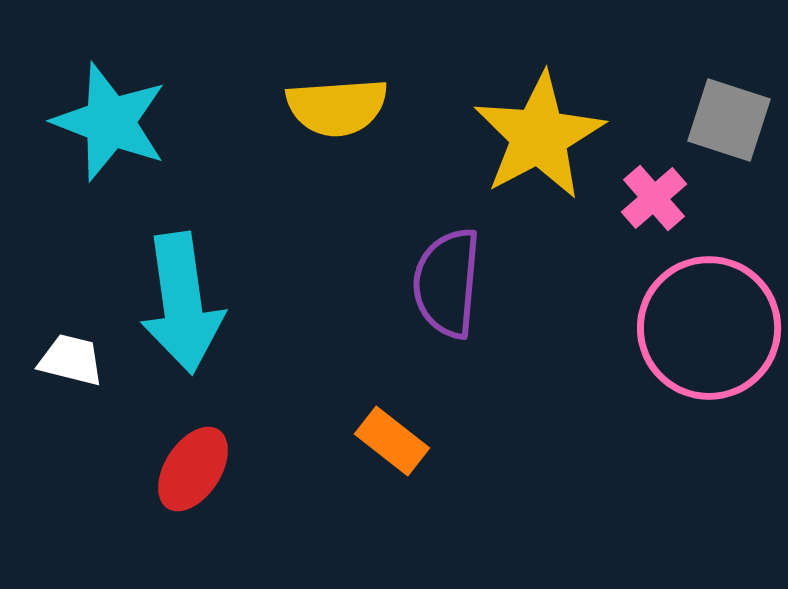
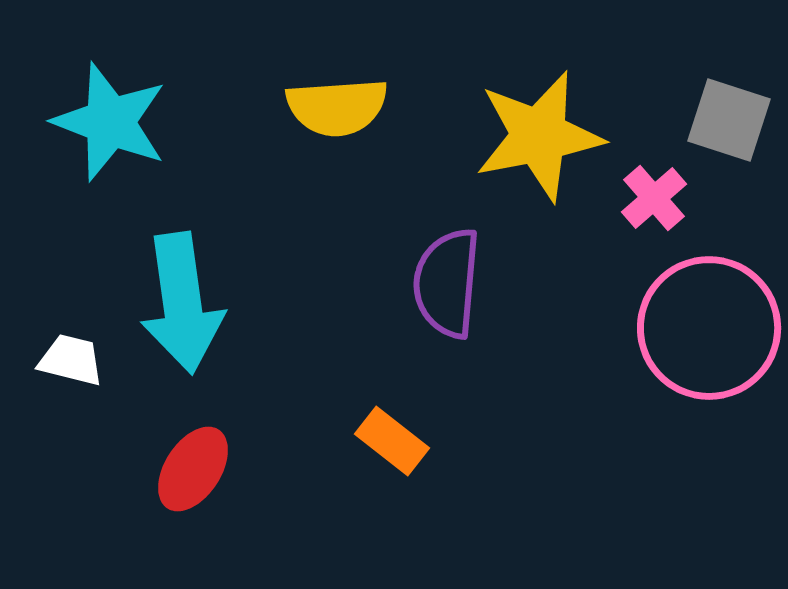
yellow star: rotated 17 degrees clockwise
